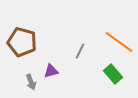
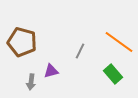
gray arrow: rotated 28 degrees clockwise
